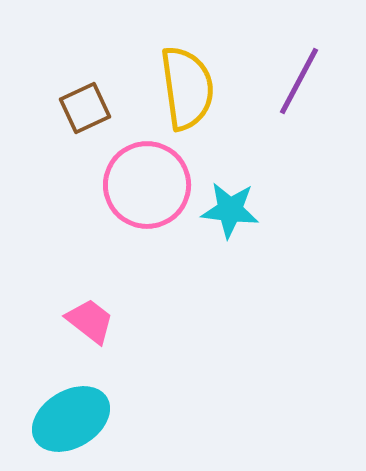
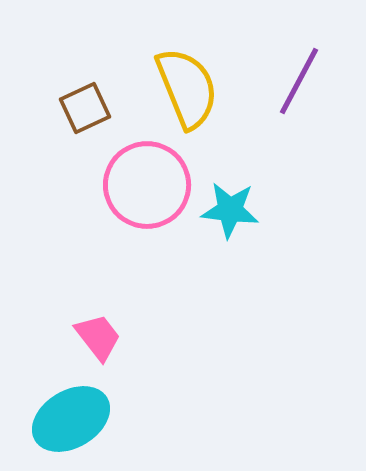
yellow semicircle: rotated 14 degrees counterclockwise
pink trapezoid: moved 8 px right, 16 px down; rotated 14 degrees clockwise
